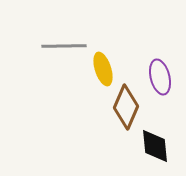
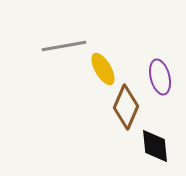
gray line: rotated 9 degrees counterclockwise
yellow ellipse: rotated 12 degrees counterclockwise
